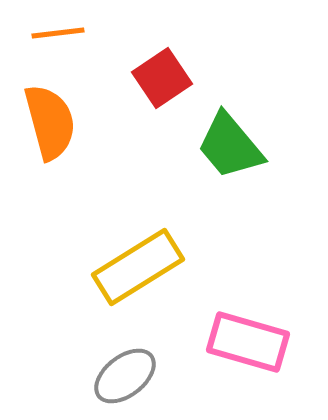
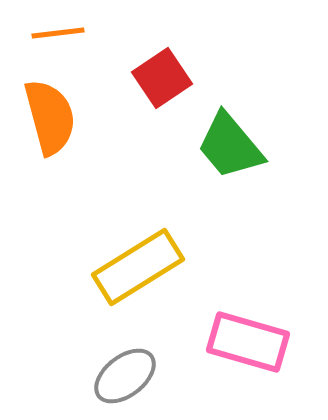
orange semicircle: moved 5 px up
